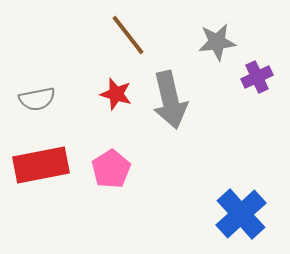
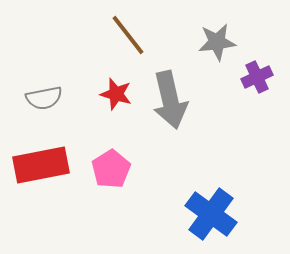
gray semicircle: moved 7 px right, 1 px up
blue cross: moved 30 px left; rotated 12 degrees counterclockwise
